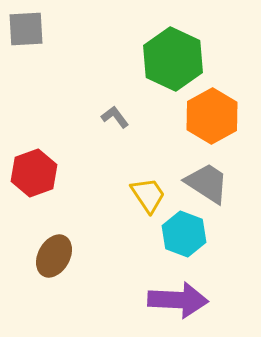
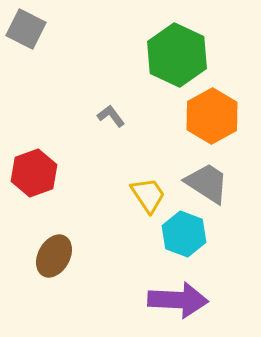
gray square: rotated 30 degrees clockwise
green hexagon: moved 4 px right, 4 px up
gray L-shape: moved 4 px left, 1 px up
